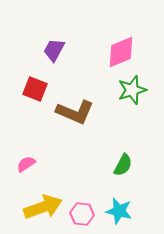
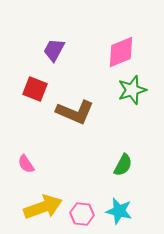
pink semicircle: rotated 90 degrees counterclockwise
